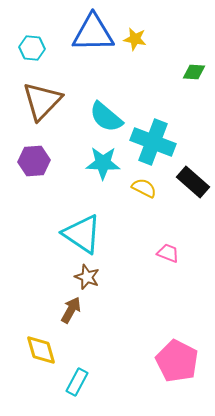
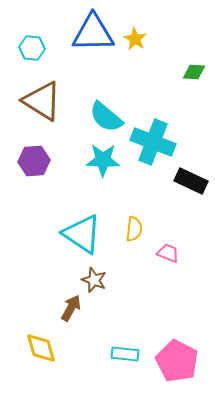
yellow star: rotated 20 degrees clockwise
brown triangle: rotated 42 degrees counterclockwise
cyan star: moved 3 px up
black rectangle: moved 2 px left, 1 px up; rotated 16 degrees counterclockwise
yellow semicircle: moved 10 px left, 41 px down; rotated 70 degrees clockwise
brown star: moved 7 px right, 3 px down
brown arrow: moved 2 px up
yellow diamond: moved 2 px up
cyan rectangle: moved 48 px right, 28 px up; rotated 68 degrees clockwise
